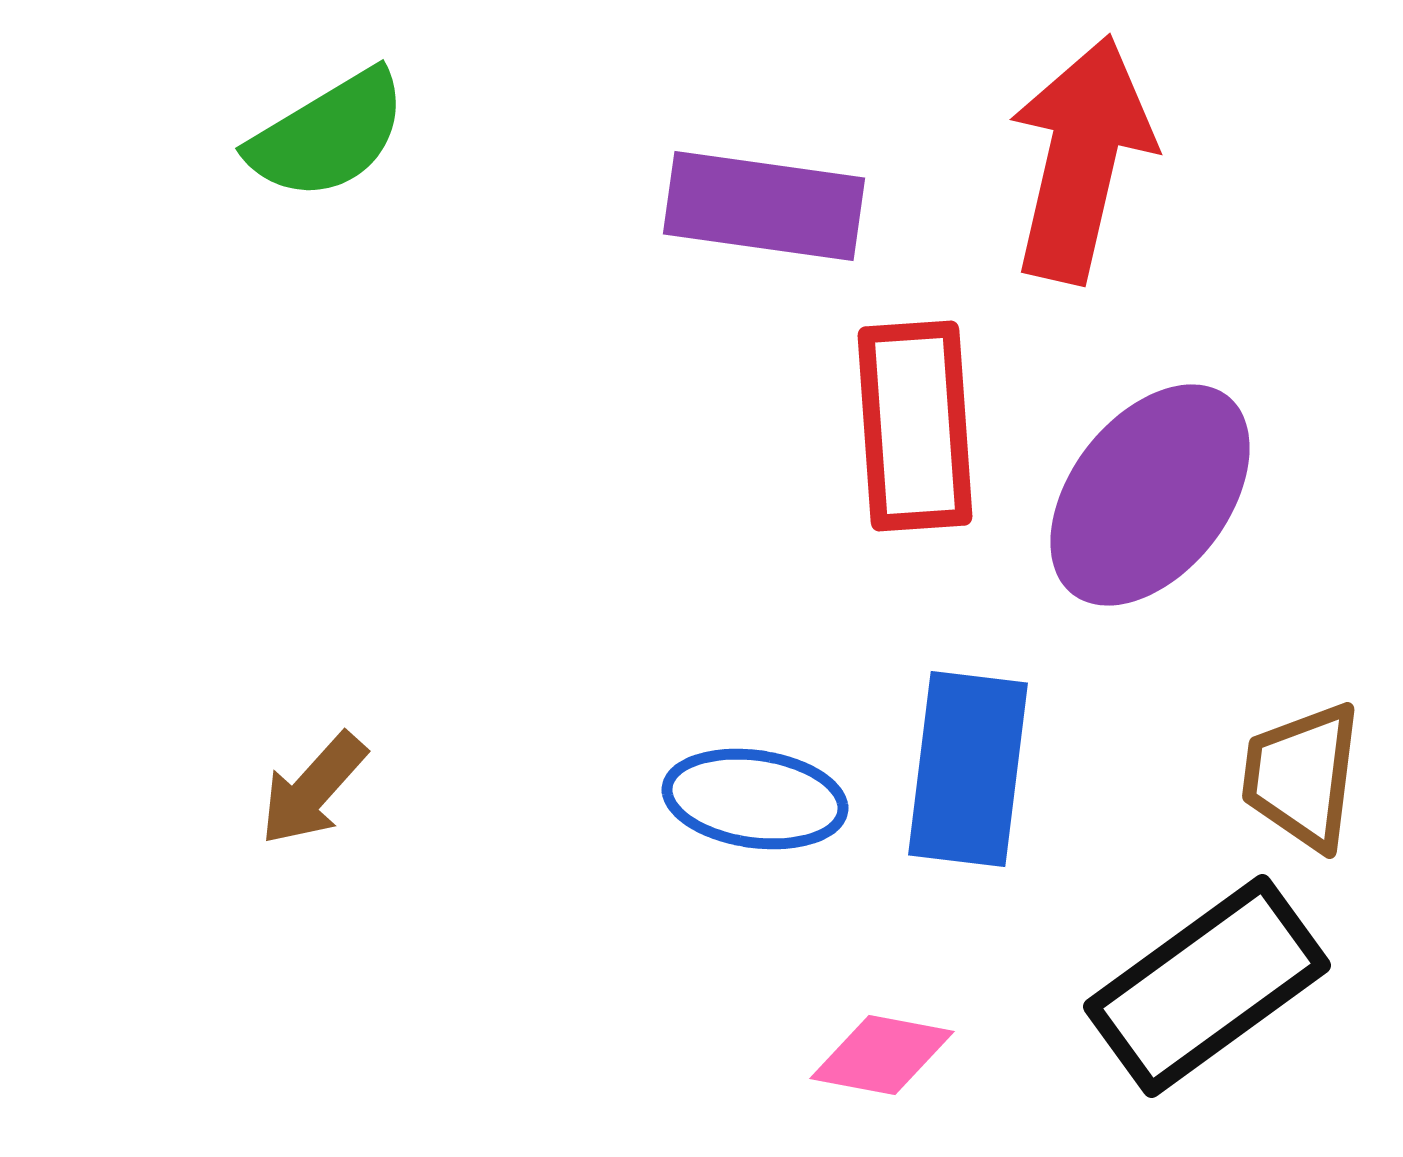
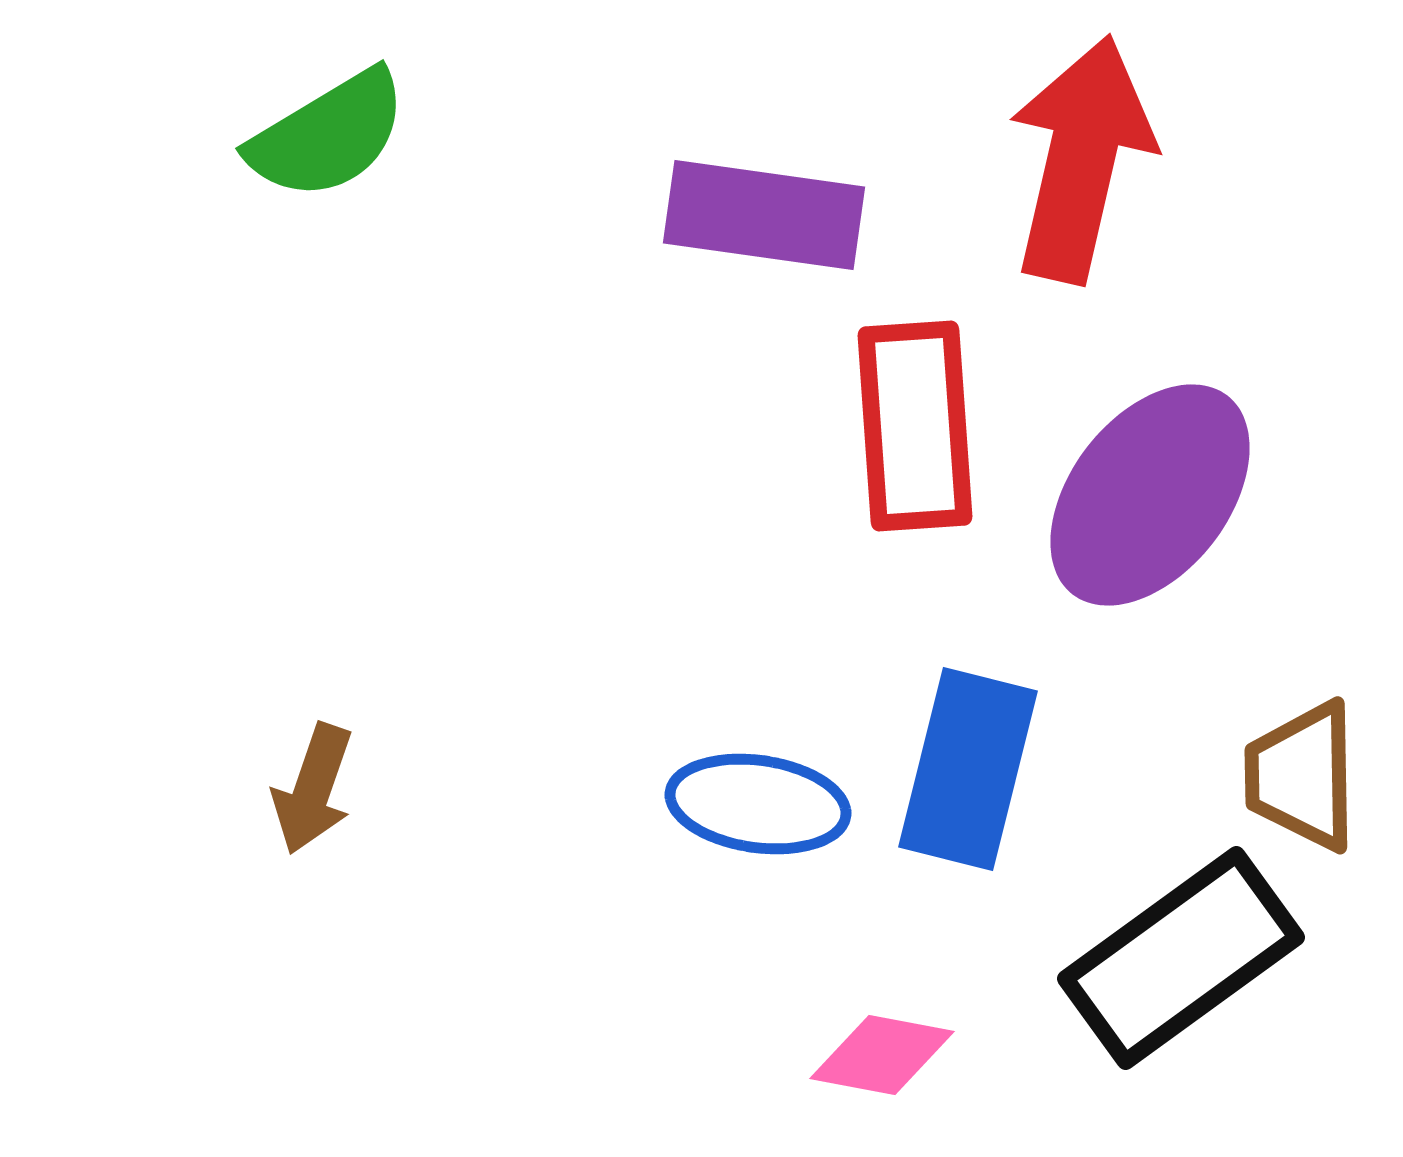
purple rectangle: moved 9 px down
blue rectangle: rotated 7 degrees clockwise
brown trapezoid: rotated 8 degrees counterclockwise
brown arrow: rotated 23 degrees counterclockwise
blue ellipse: moved 3 px right, 5 px down
black rectangle: moved 26 px left, 28 px up
